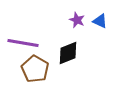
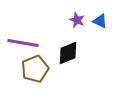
brown pentagon: rotated 20 degrees clockwise
